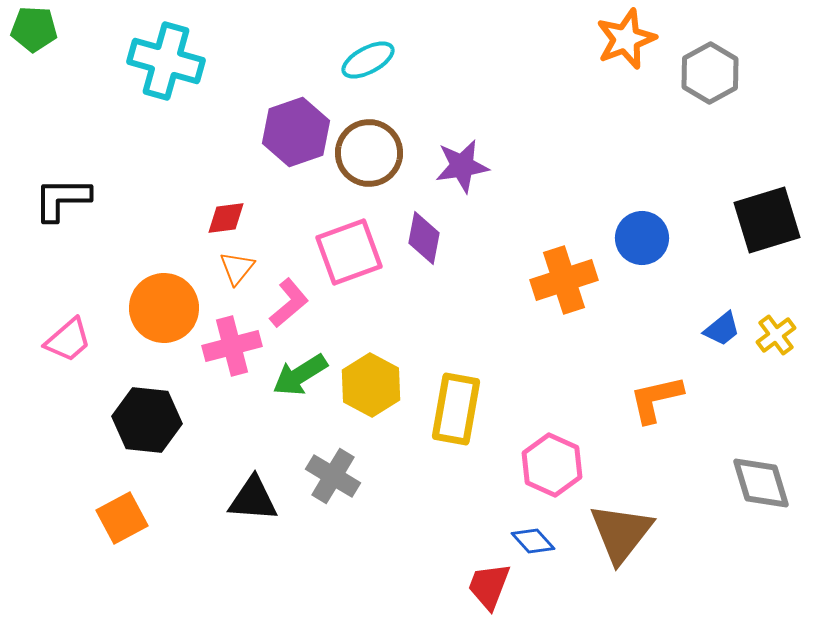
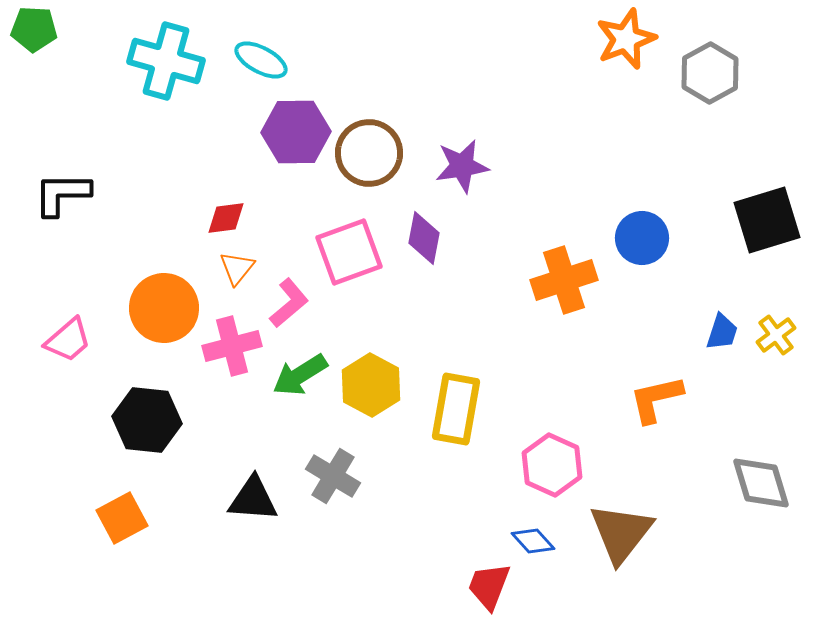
cyan ellipse: moved 107 px left; rotated 56 degrees clockwise
purple hexagon: rotated 18 degrees clockwise
black L-shape: moved 5 px up
blue trapezoid: moved 3 px down; rotated 33 degrees counterclockwise
